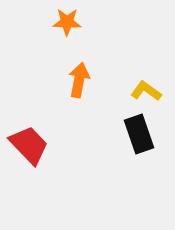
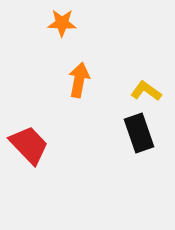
orange star: moved 5 px left, 1 px down
black rectangle: moved 1 px up
